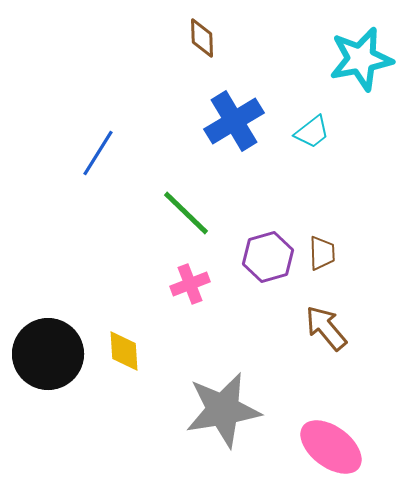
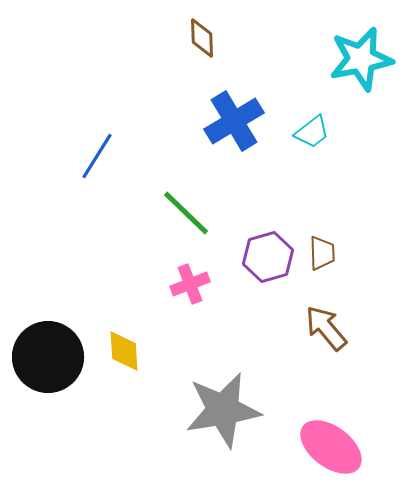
blue line: moved 1 px left, 3 px down
black circle: moved 3 px down
